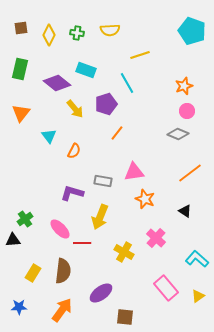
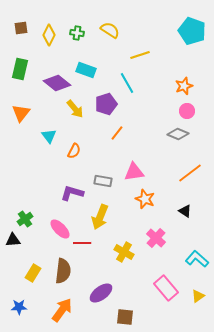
yellow semicircle at (110, 30): rotated 144 degrees counterclockwise
